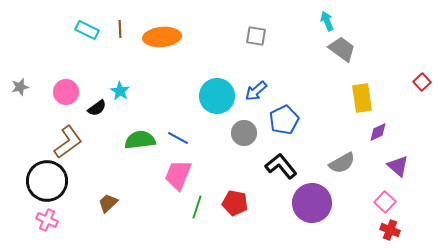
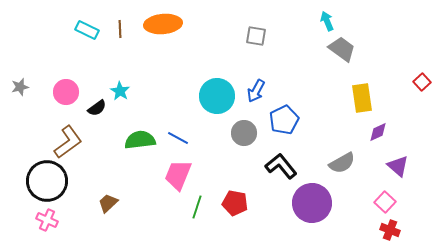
orange ellipse: moved 1 px right, 13 px up
blue arrow: rotated 20 degrees counterclockwise
